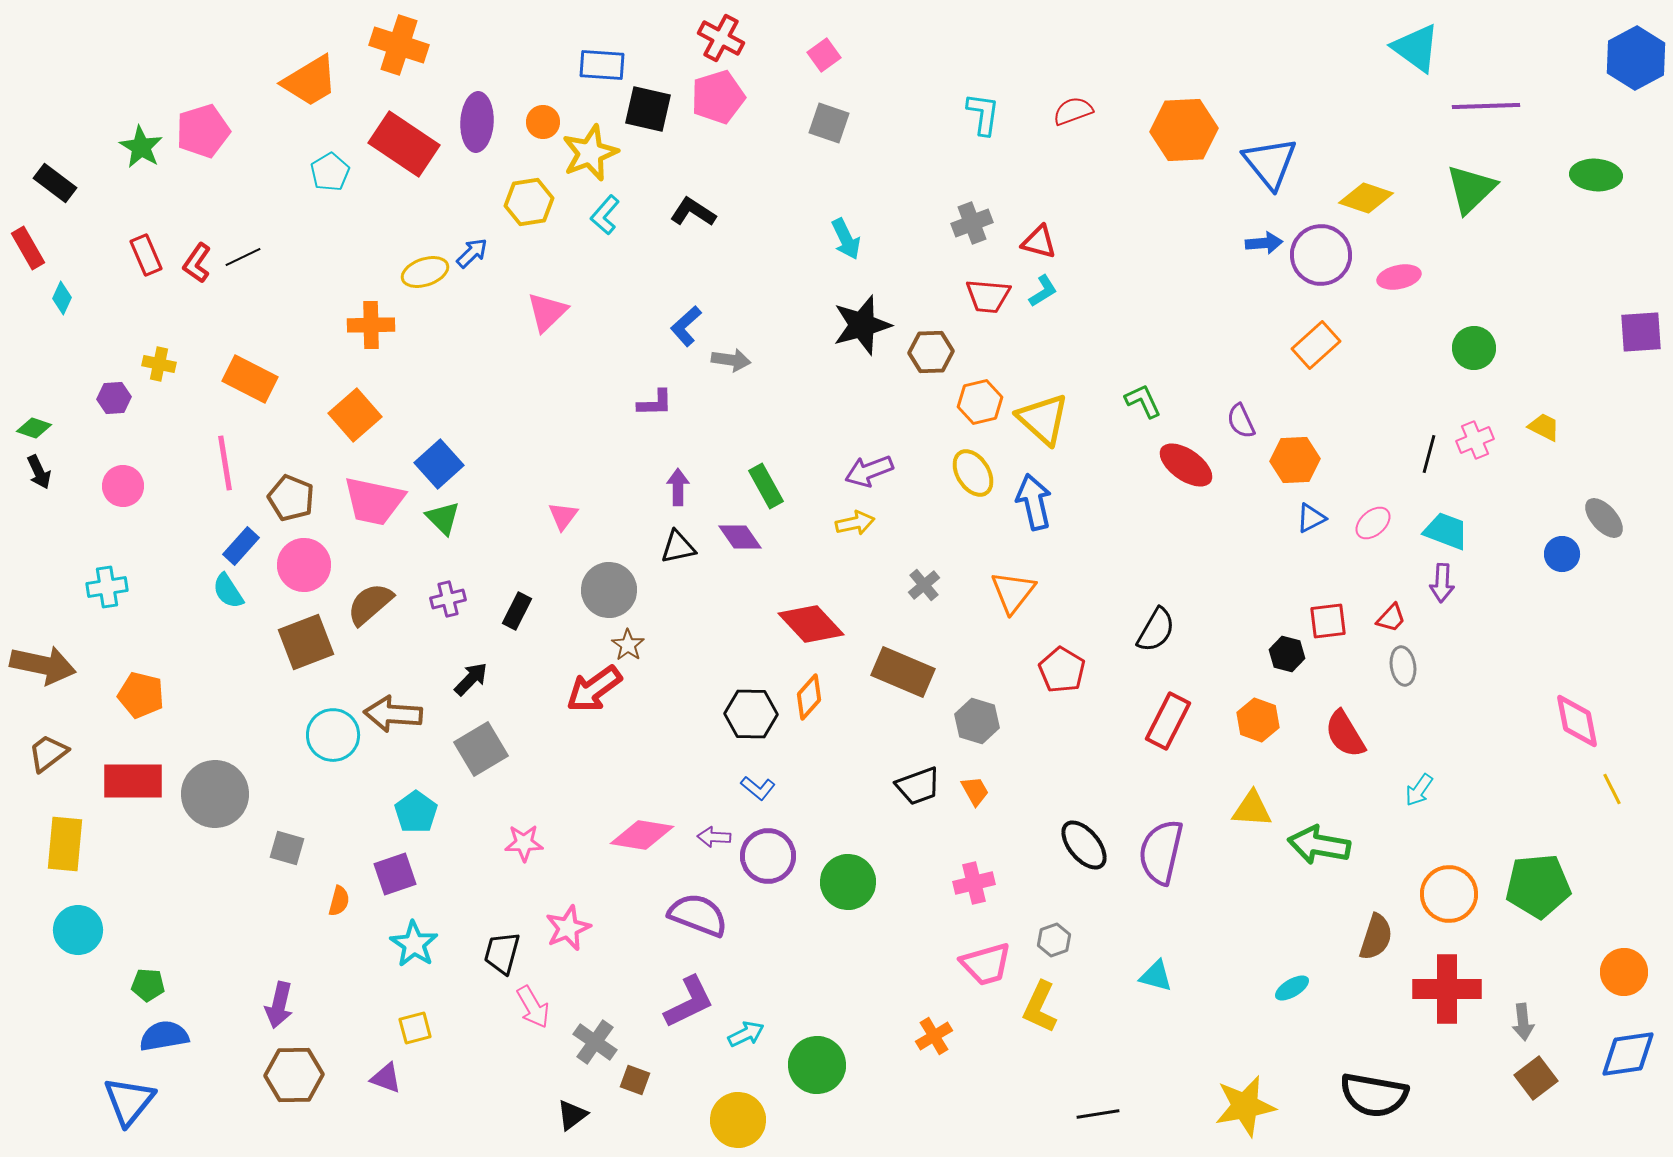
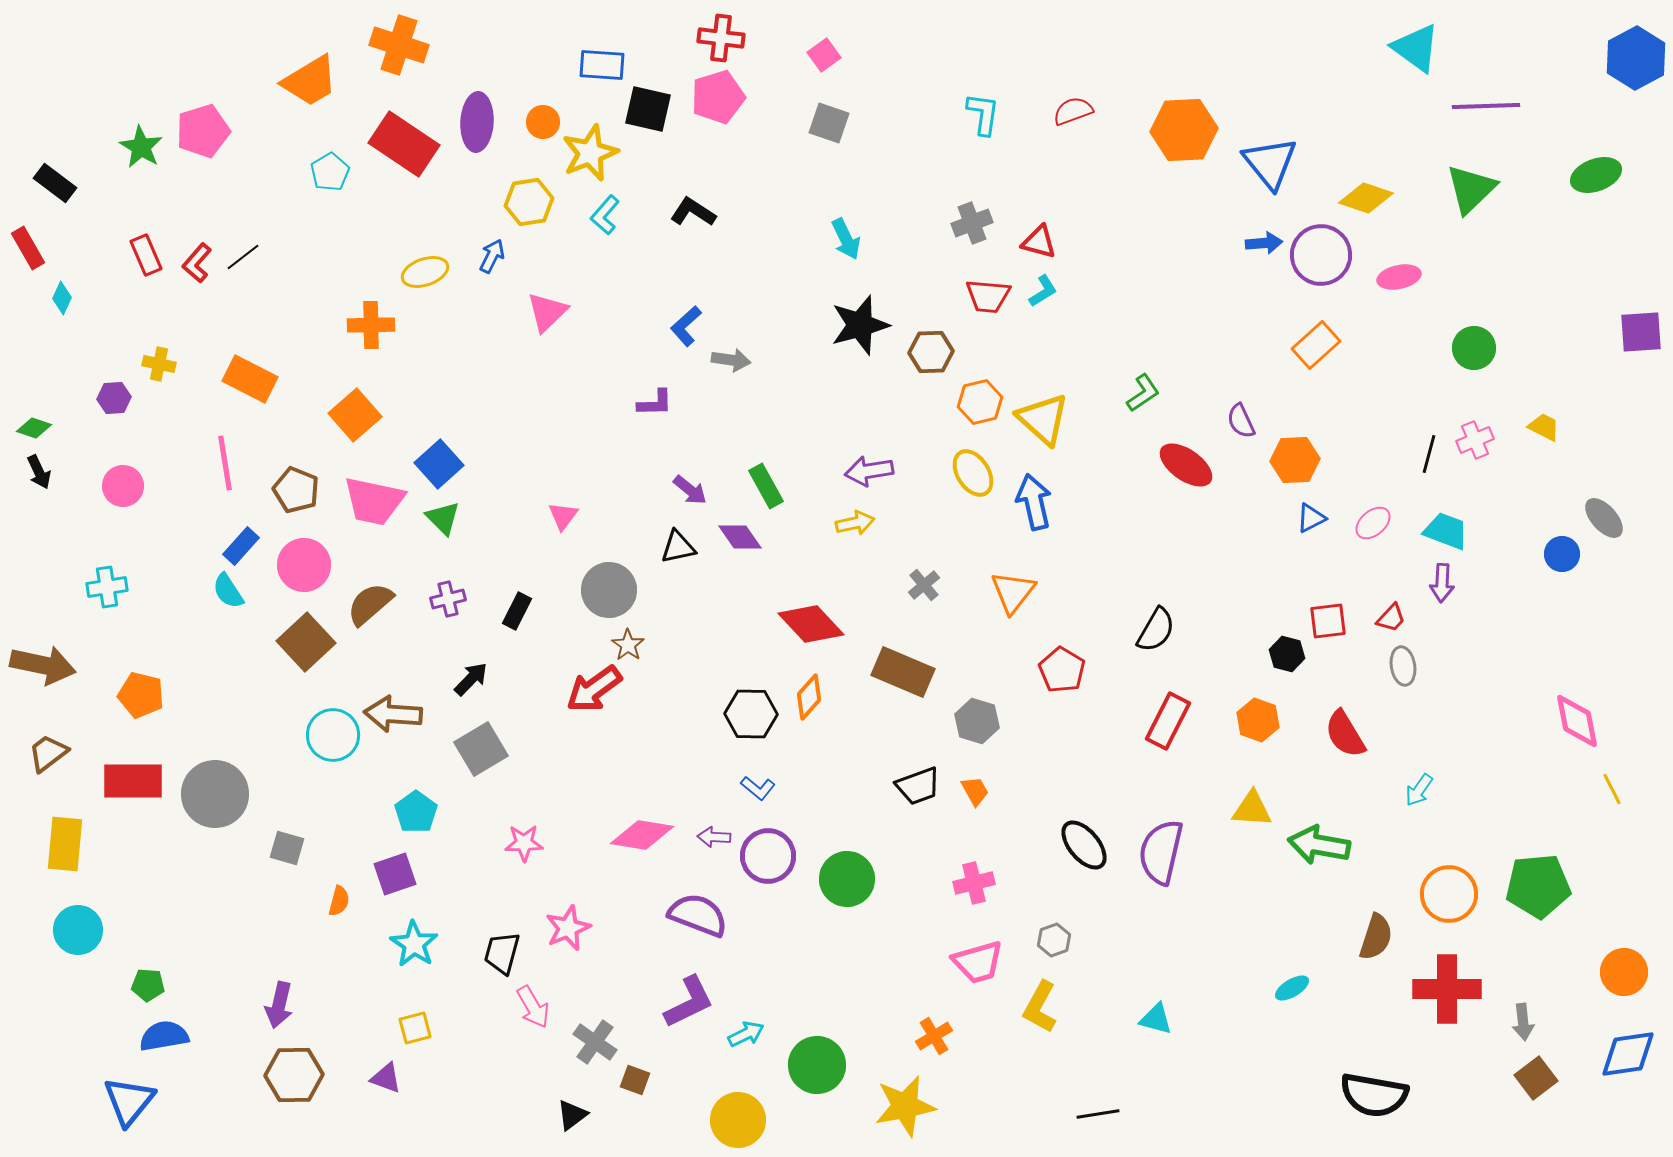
red cross at (721, 38): rotated 21 degrees counterclockwise
green ellipse at (1596, 175): rotated 24 degrees counterclockwise
blue arrow at (472, 253): moved 20 px right, 3 px down; rotated 20 degrees counterclockwise
black line at (243, 257): rotated 12 degrees counterclockwise
red L-shape at (197, 263): rotated 6 degrees clockwise
black star at (862, 325): moved 2 px left
green L-shape at (1143, 401): moved 8 px up; rotated 81 degrees clockwise
purple arrow at (869, 471): rotated 12 degrees clockwise
purple arrow at (678, 487): moved 12 px right, 3 px down; rotated 129 degrees clockwise
brown pentagon at (291, 498): moved 5 px right, 8 px up
brown square at (306, 642): rotated 22 degrees counterclockwise
green circle at (848, 882): moved 1 px left, 3 px up
pink trapezoid at (986, 964): moved 8 px left, 2 px up
cyan triangle at (1156, 976): moved 43 px down
yellow L-shape at (1040, 1007): rotated 4 degrees clockwise
yellow star at (1245, 1106): moved 340 px left
